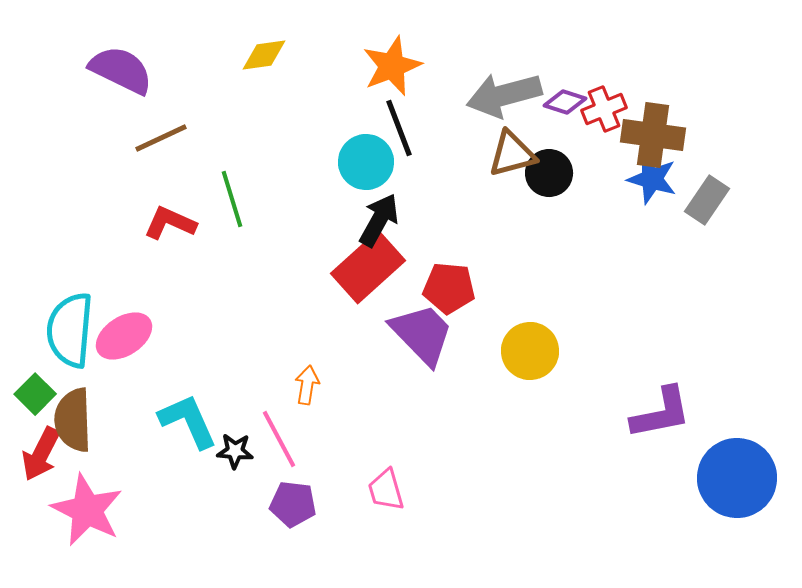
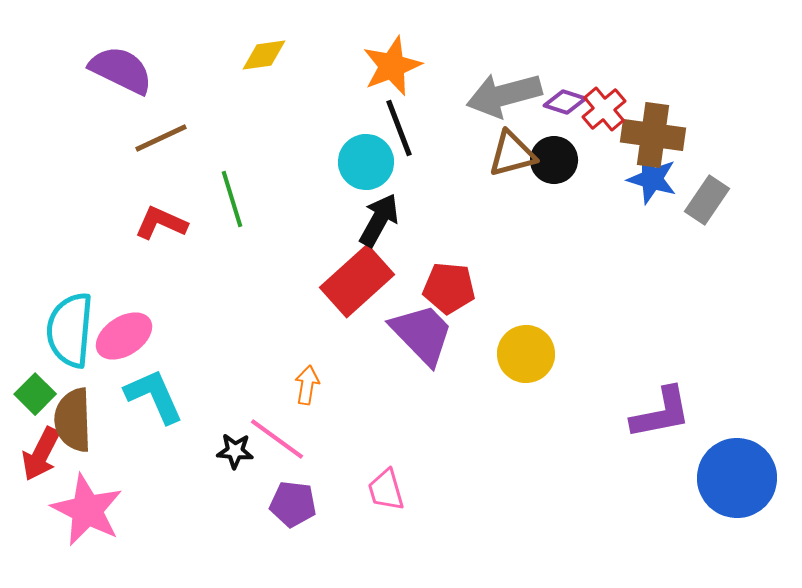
red cross: rotated 18 degrees counterclockwise
black circle: moved 5 px right, 13 px up
red L-shape: moved 9 px left
red rectangle: moved 11 px left, 14 px down
yellow circle: moved 4 px left, 3 px down
cyan L-shape: moved 34 px left, 25 px up
pink line: moved 2 px left; rotated 26 degrees counterclockwise
